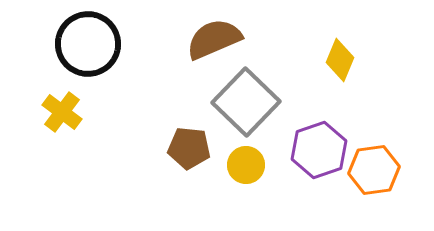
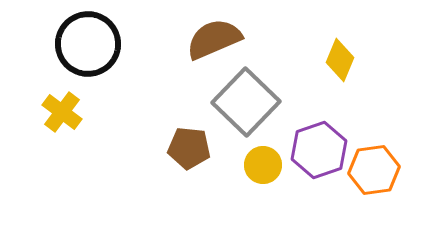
yellow circle: moved 17 px right
